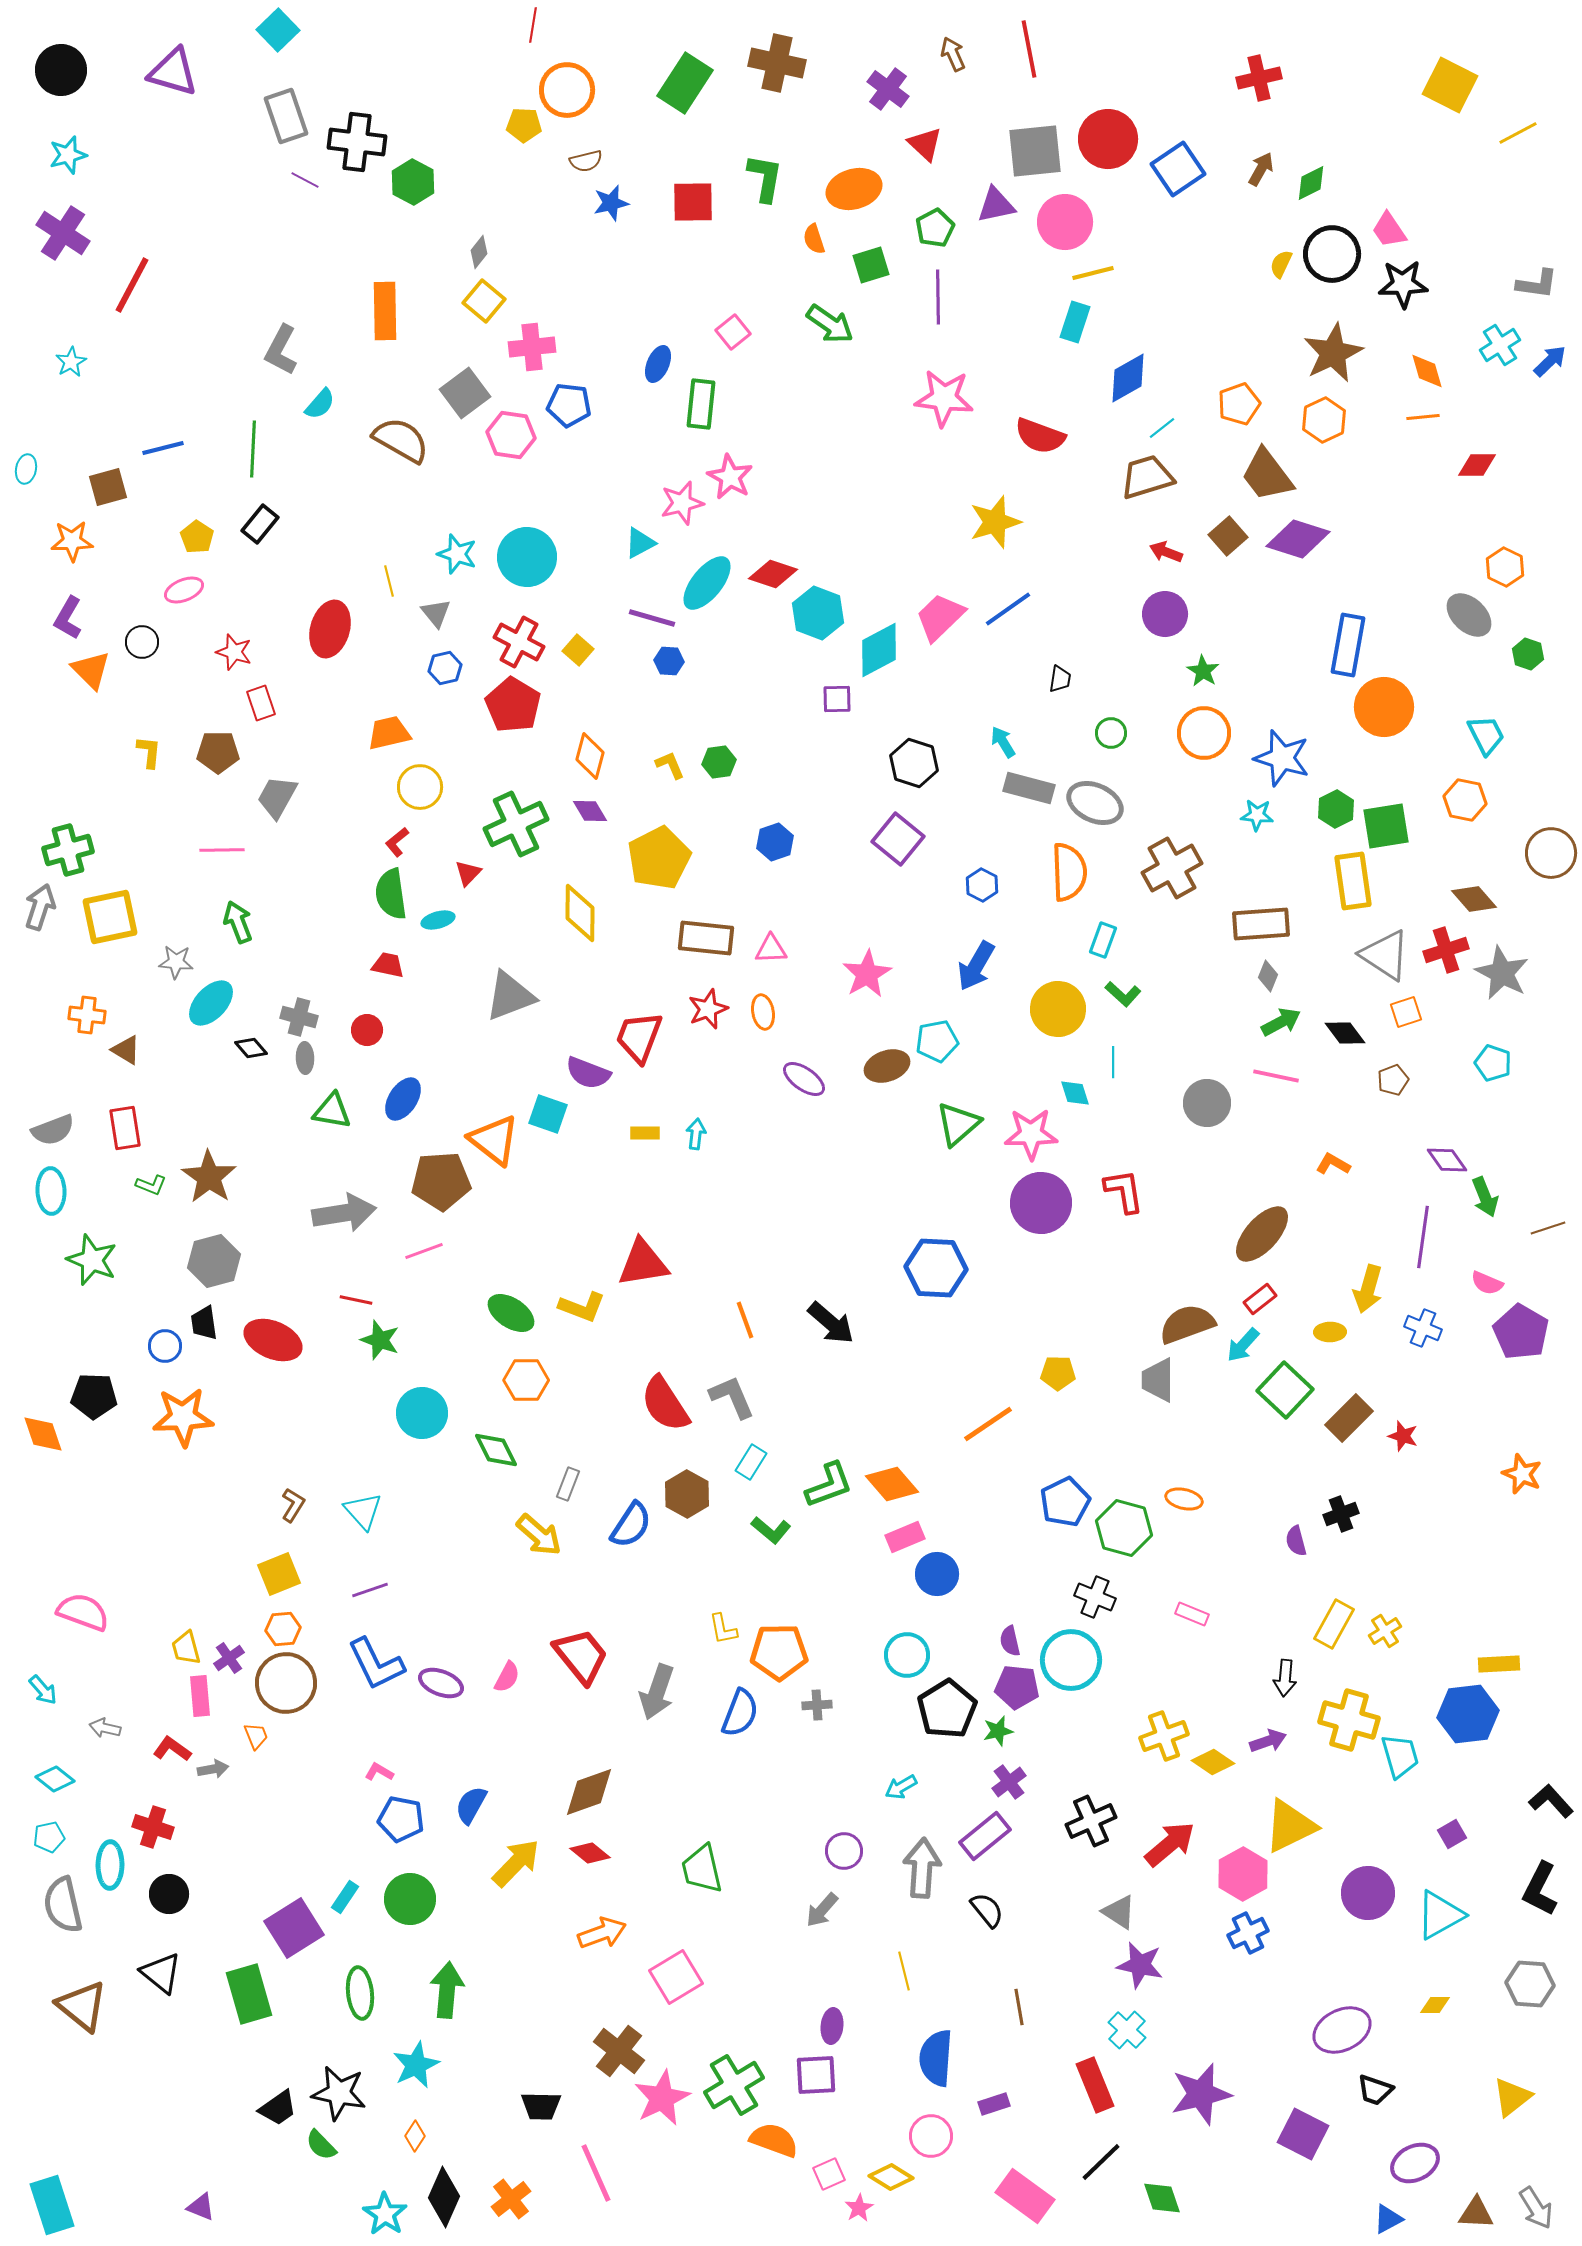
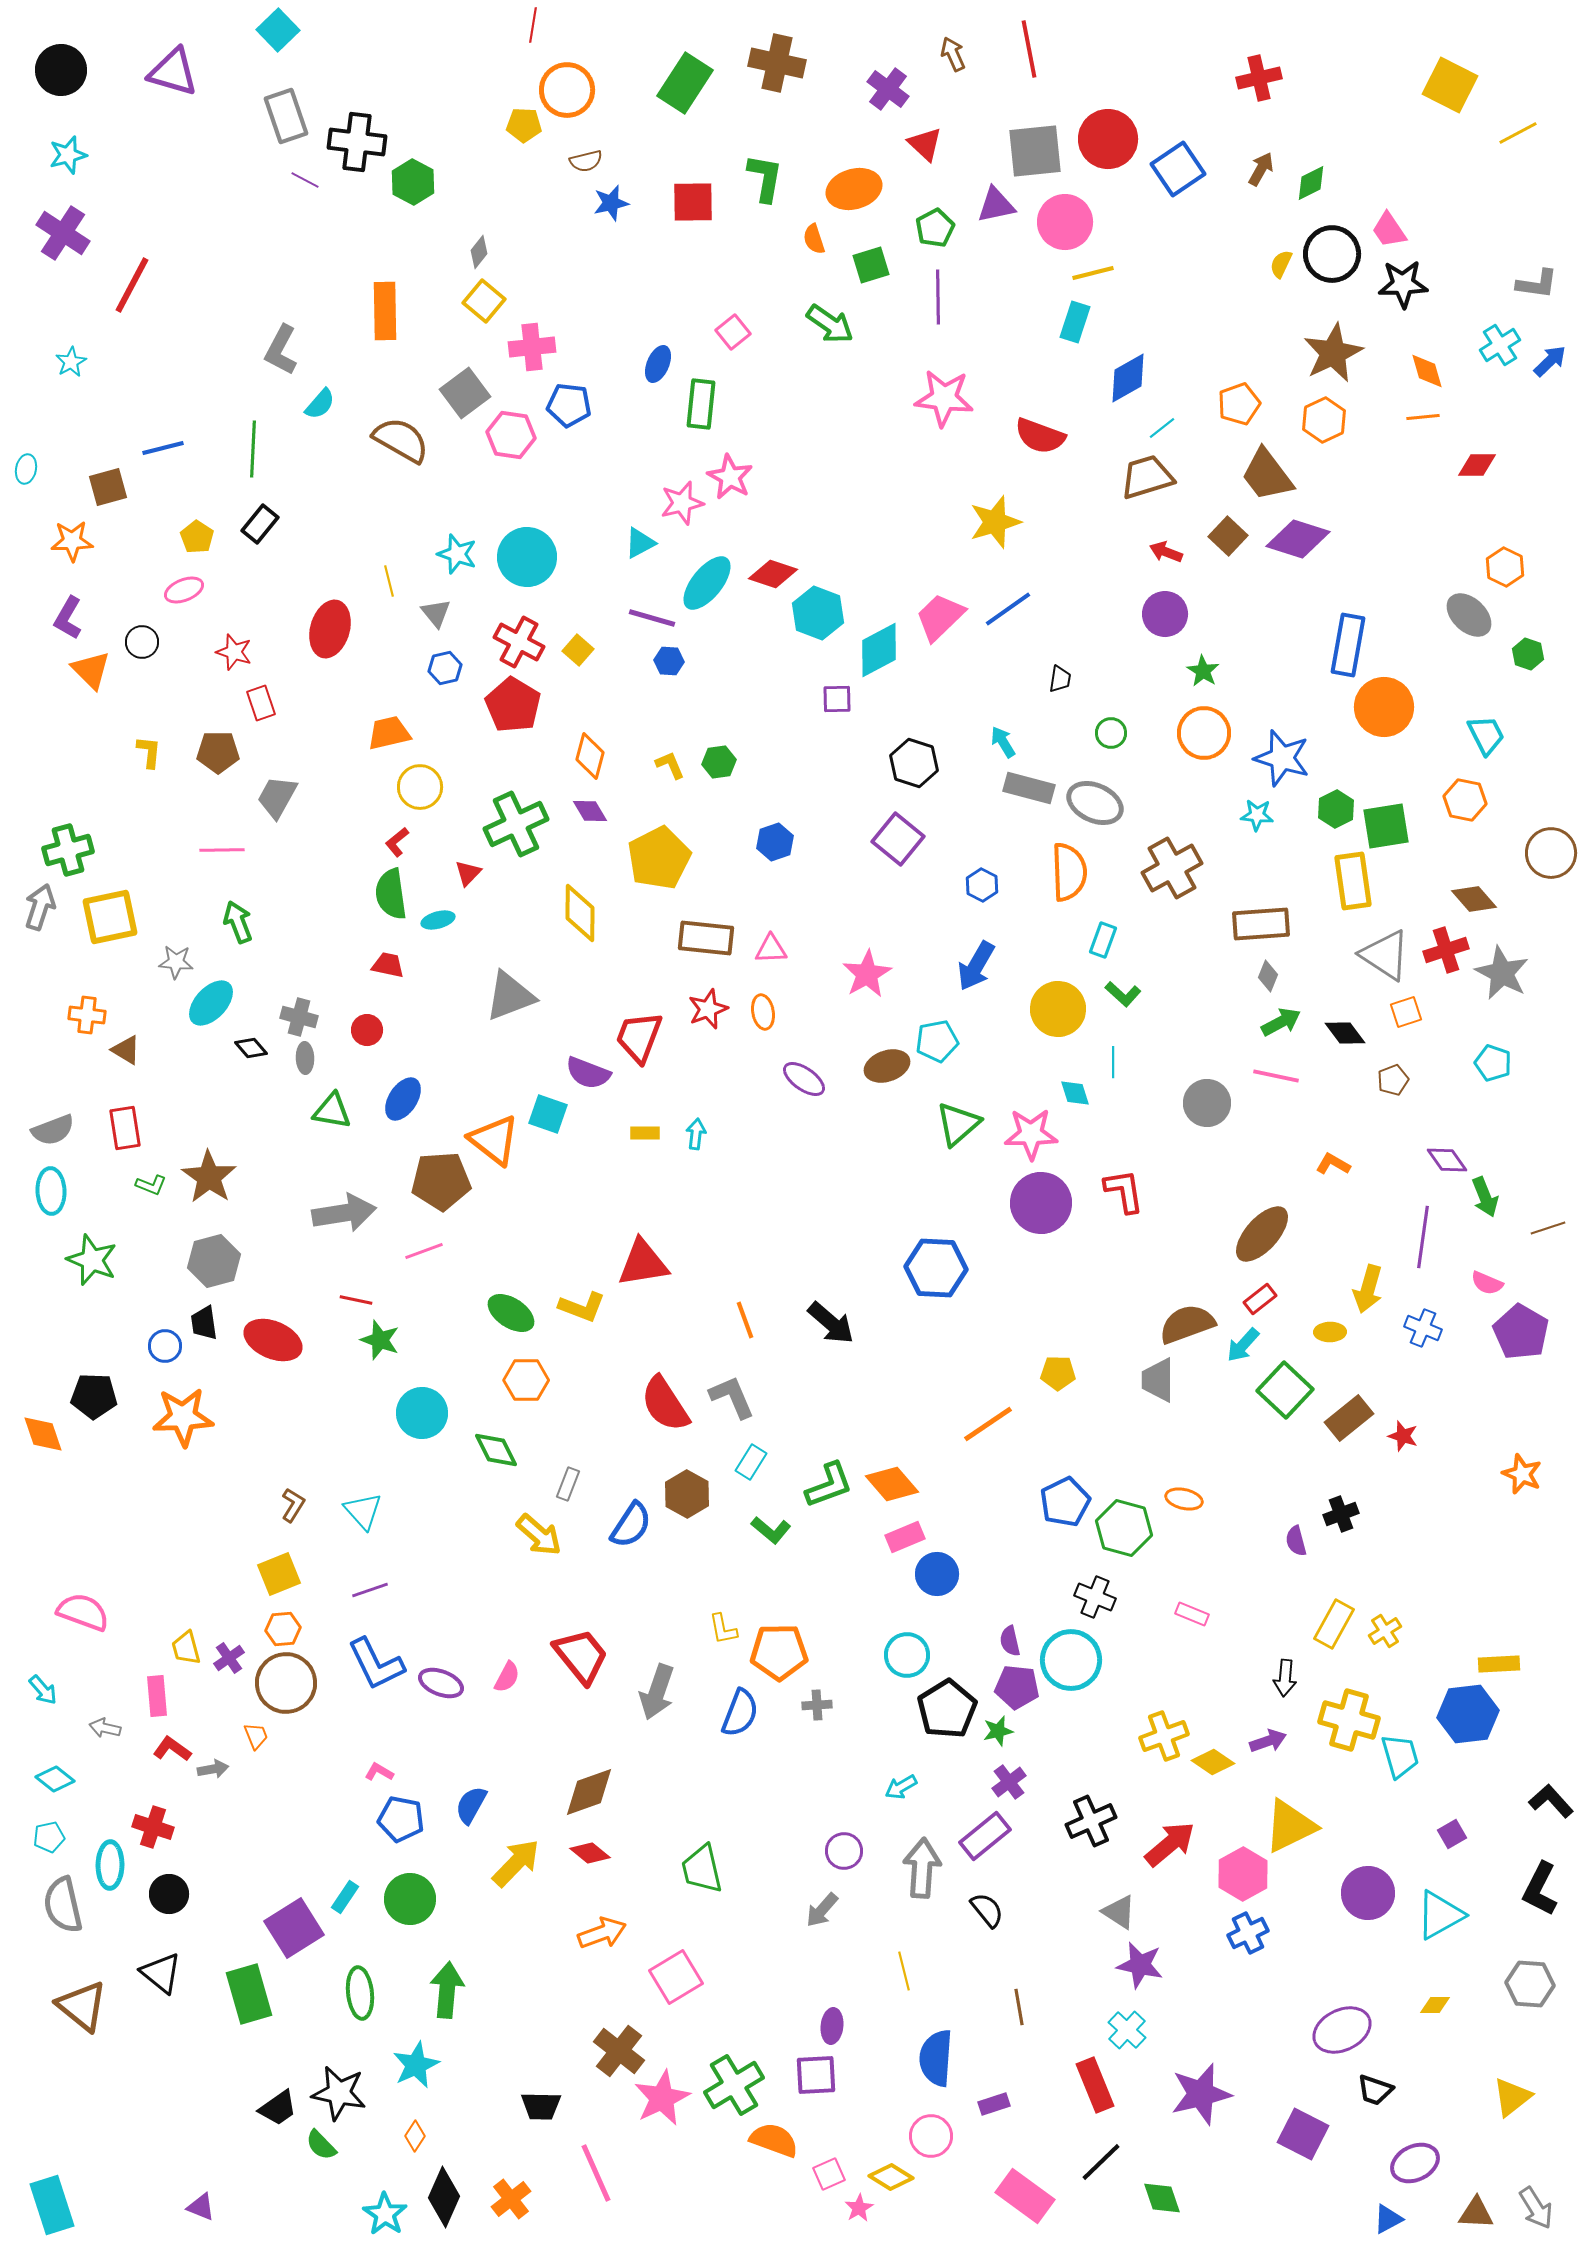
brown square at (1228, 536): rotated 6 degrees counterclockwise
brown rectangle at (1349, 1418): rotated 6 degrees clockwise
pink rectangle at (200, 1696): moved 43 px left
